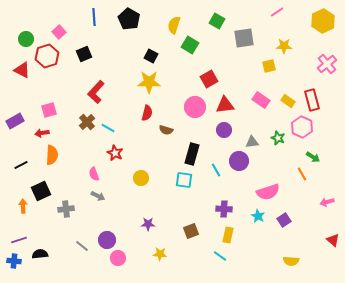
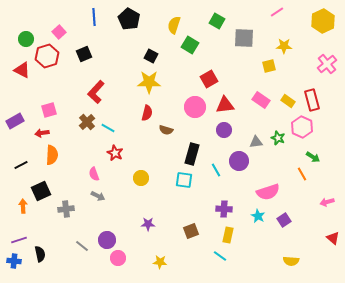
gray square at (244, 38): rotated 10 degrees clockwise
gray triangle at (252, 142): moved 4 px right
red triangle at (333, 240): moved 2 px up
black semicircle at (40, 254): rotated 84 degrees clockwise
yellow star at (160, 254): moved 8 px down
